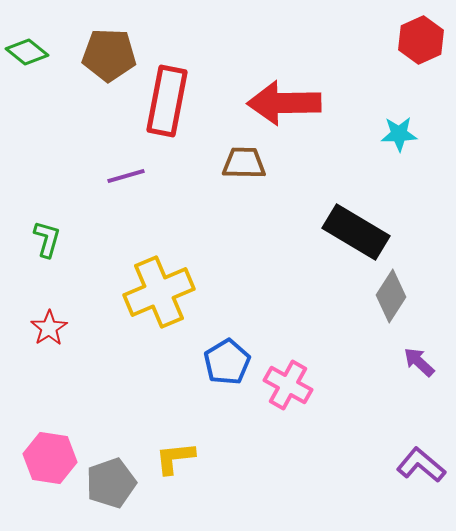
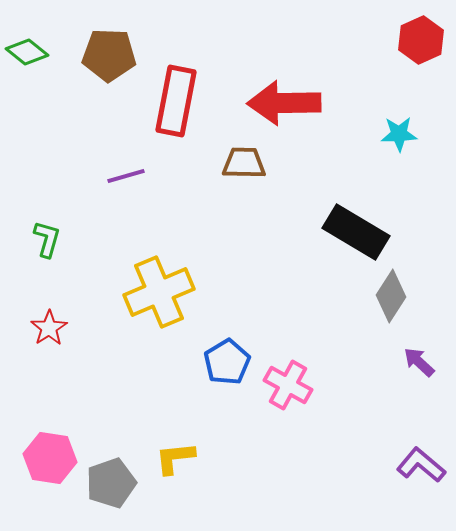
red rectangle: moved 9 px right
